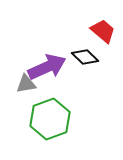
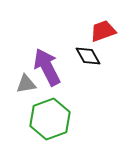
red trapezoid: rotated 60 degrees counterclockwise
black diamond: moved 3 px right, 1 px up; rotated 16 degrees clockwise
purple arrow: rotated 93 degrees counterclockwise
